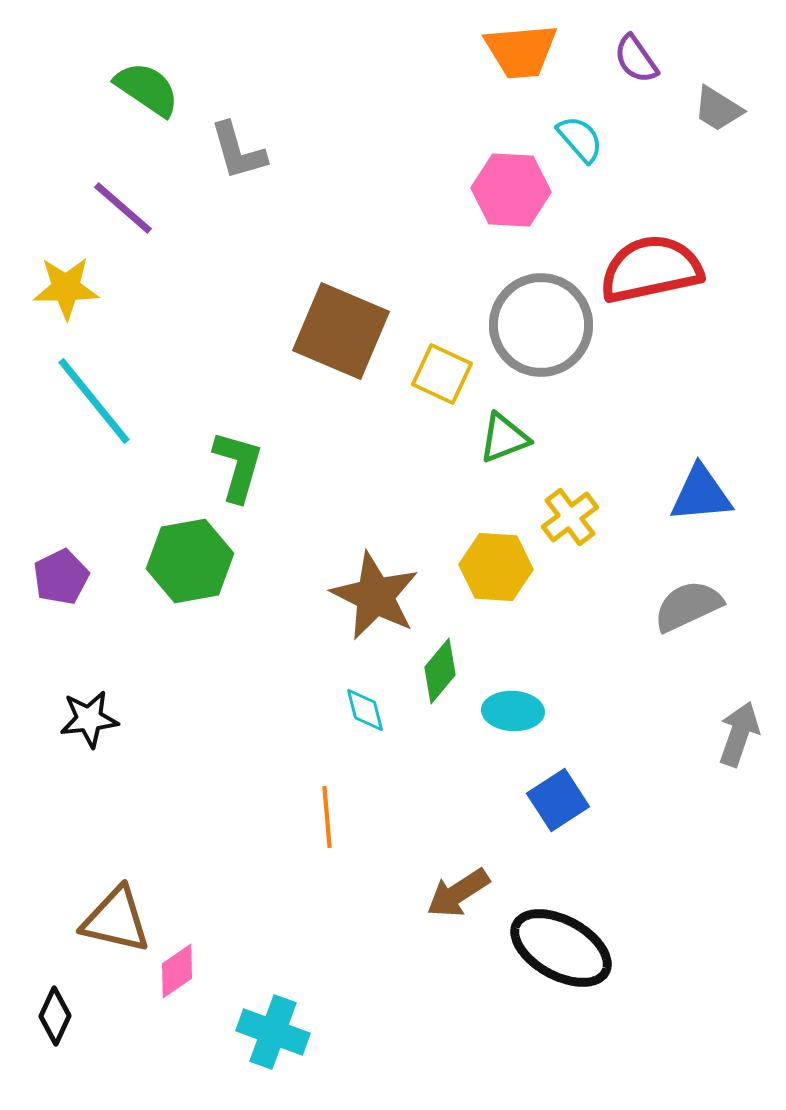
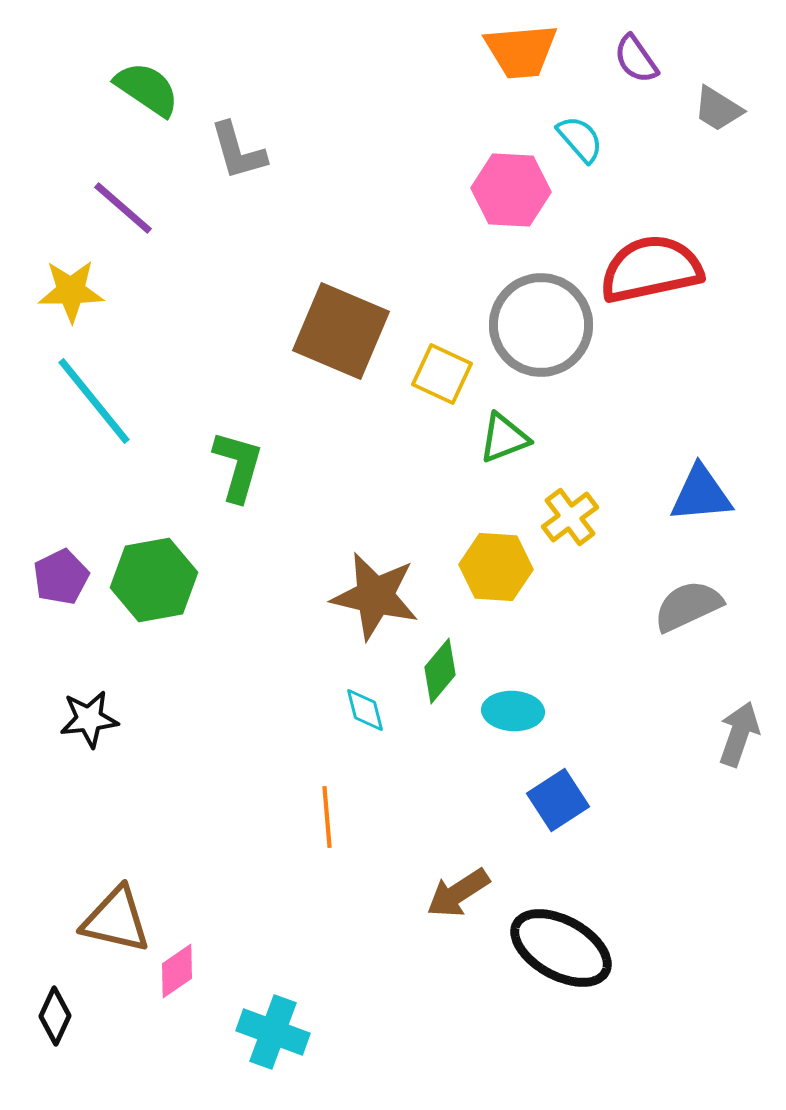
yellow star: moved 5 px right, 3 px down
green hexagon: moved 36 px left, 19 px down
brown star: rotated 14 degrees counterclockwise
